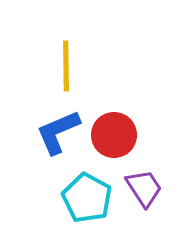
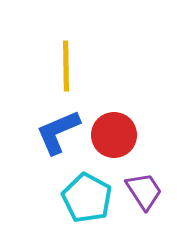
purple trapezoid: moved 3 px down
